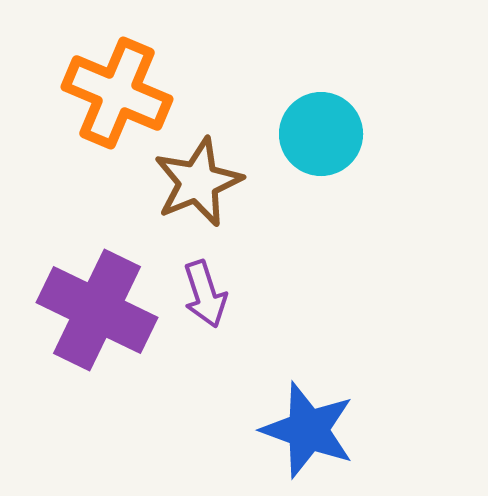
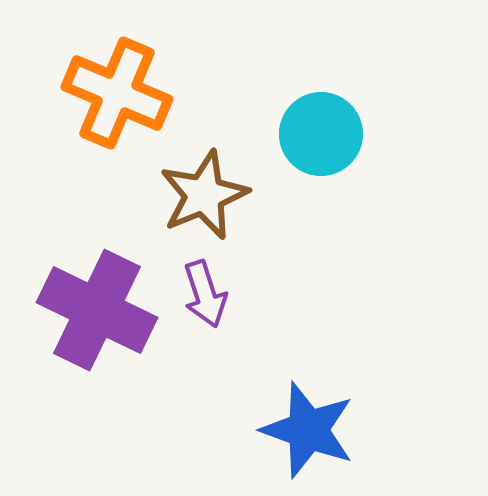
brown star: moved 6 px right, 13 px down
